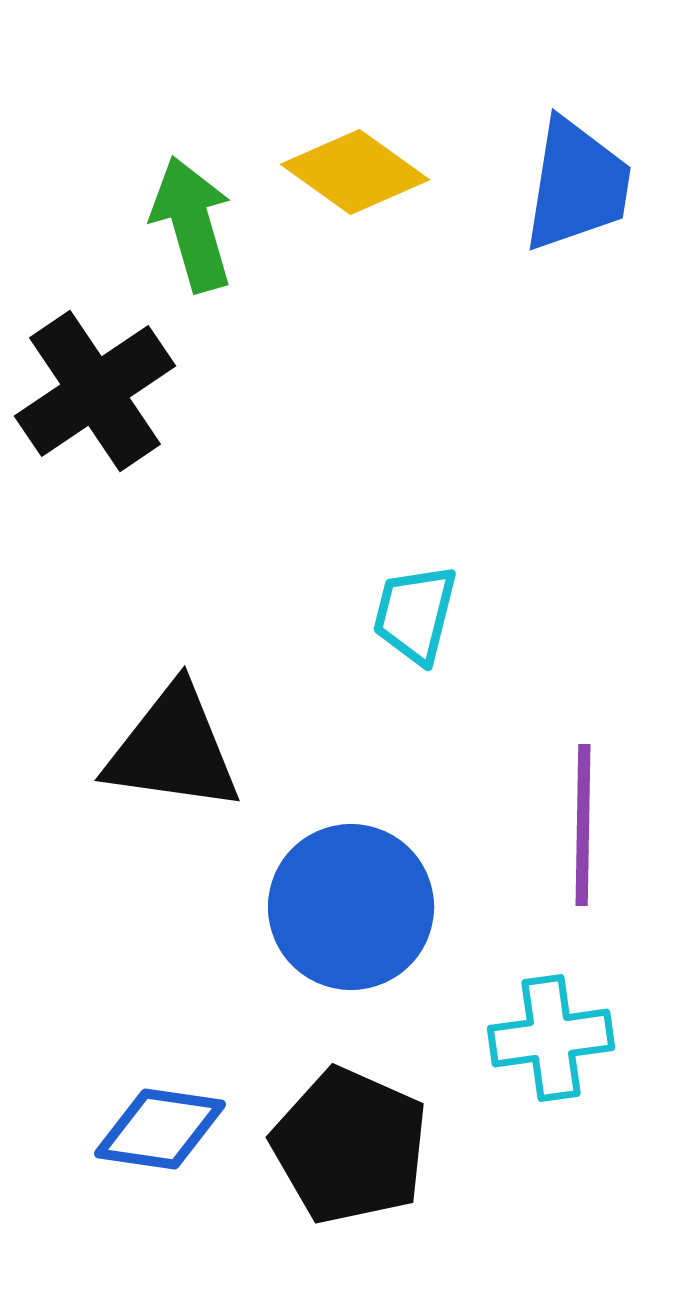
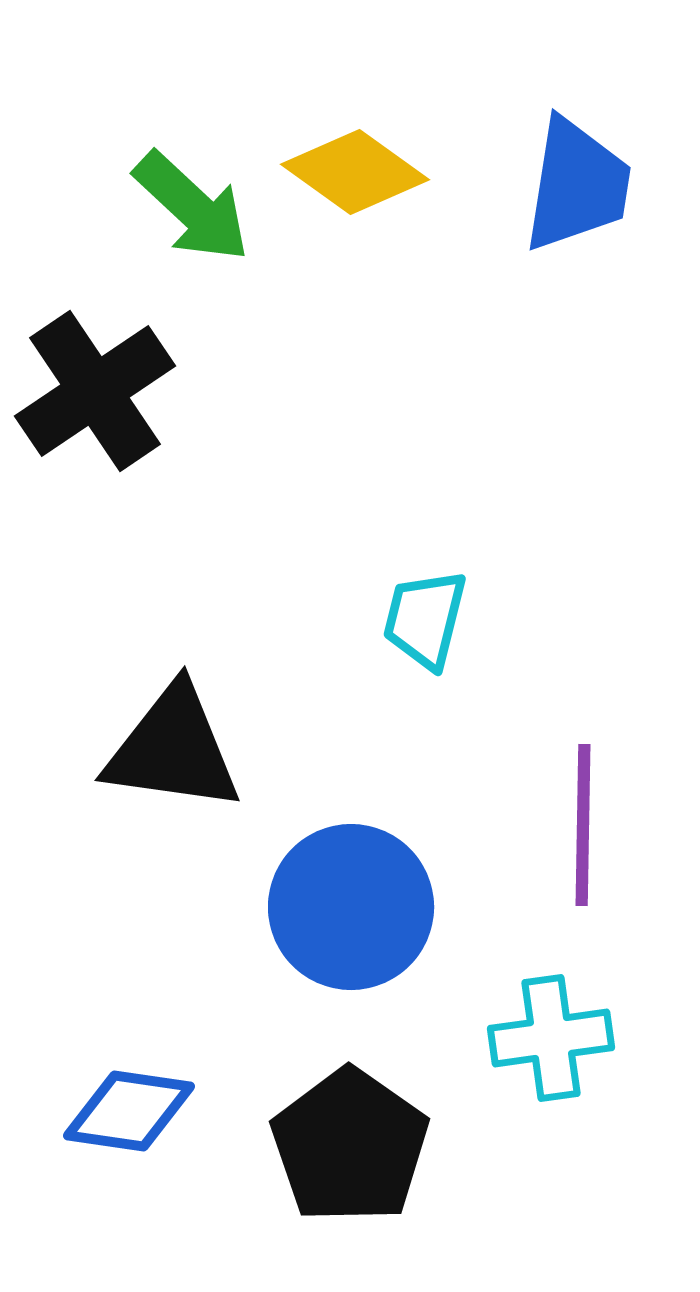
green arrow: moved 17 px up; rotated 149 degrees clockwise
cyan trapezoid: moved 10 px right, 5 px down
blue diamond: moved 31 px left, 18 px up
black pentagon: rotated 11 degrees clockwise
